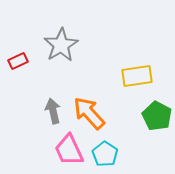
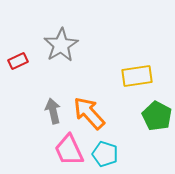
cyan pentagon: rotated 15 degrees counterclockwise
